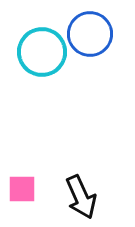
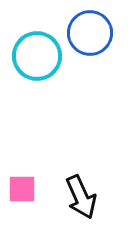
blue circle: moved 1 px up
cyan circle: moved 5 px left, 4 px down
